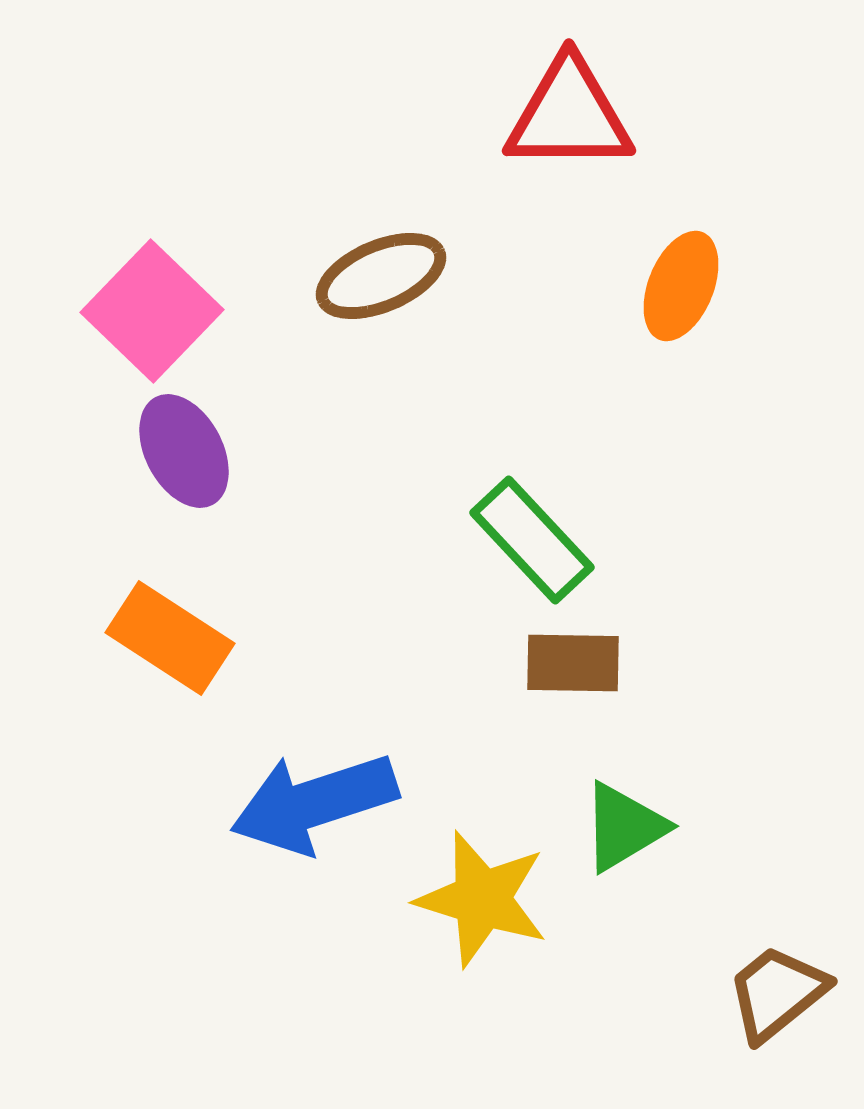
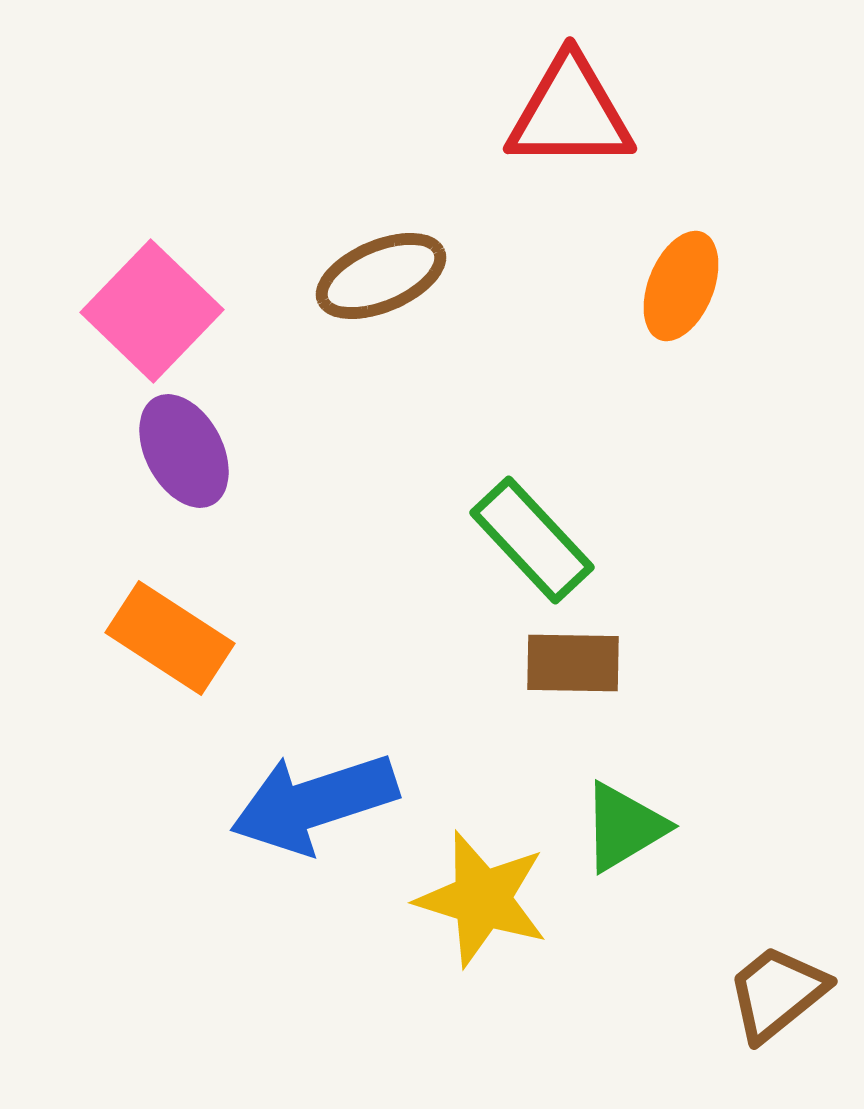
red triangle: moved 1 px right, 2 px up
